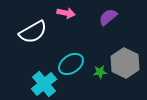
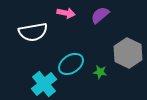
purple semicircle: moved 8 px left, 2 px up
white semicircle: rotated 20 degrees clockwise
gray hexagon: moved 3 px right, 10 px up
green star: rotated 16 degrees clockwise
